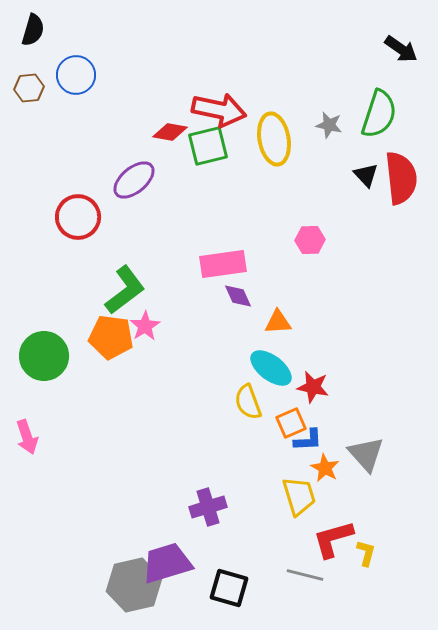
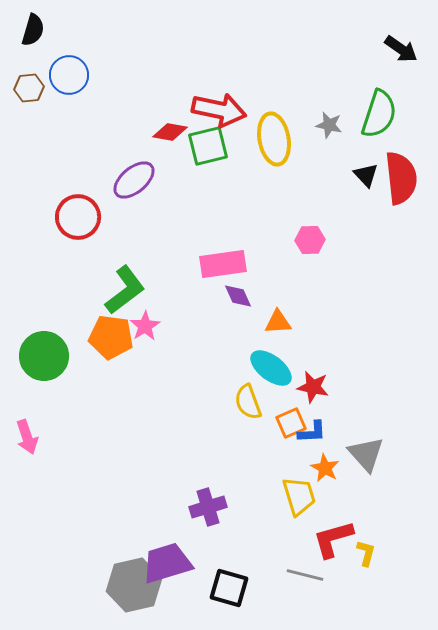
blue circle: moved 7 px left
blue L-shape: moved 4 px right, 8 px up
